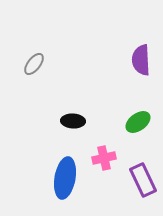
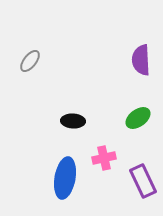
gray ellipse: moved 4 px left, 3 px up
green ellipse: moved 4 px up
purple rectangle: moved 1 px down
